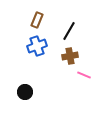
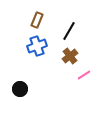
brown cross: rotated 28 degrees counterclockwise
pink line: rotated 56 degrees counterclockwise
black circle: moved 5 px left, 3 px up
